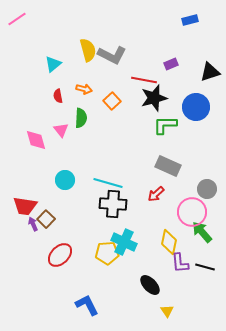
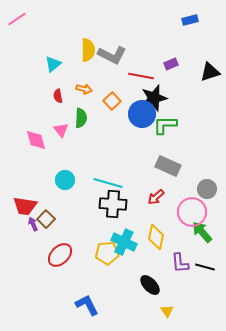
yellow semicircle: rotated 15 degrees clockwise
red line: moved 3 px left, 4 px up
blue circle: moved 54 px left, 7 px down
red arrow: moved 3 px down
yellow diamond: moved 13 px left, 5 px up
